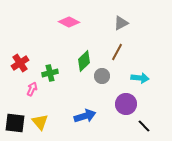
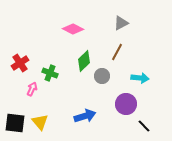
pink diamond: moved 4 px right, 7 px down
green cross: rotated 35 degrees clockwise
